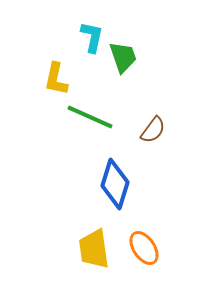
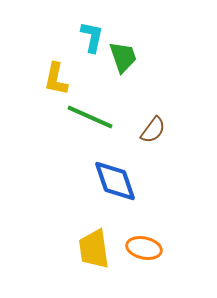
blue diamond: moved 3 px up; rotated 36 degrees counterclockwise
orange ellipse: rotated 44 degrees counterclockwise
